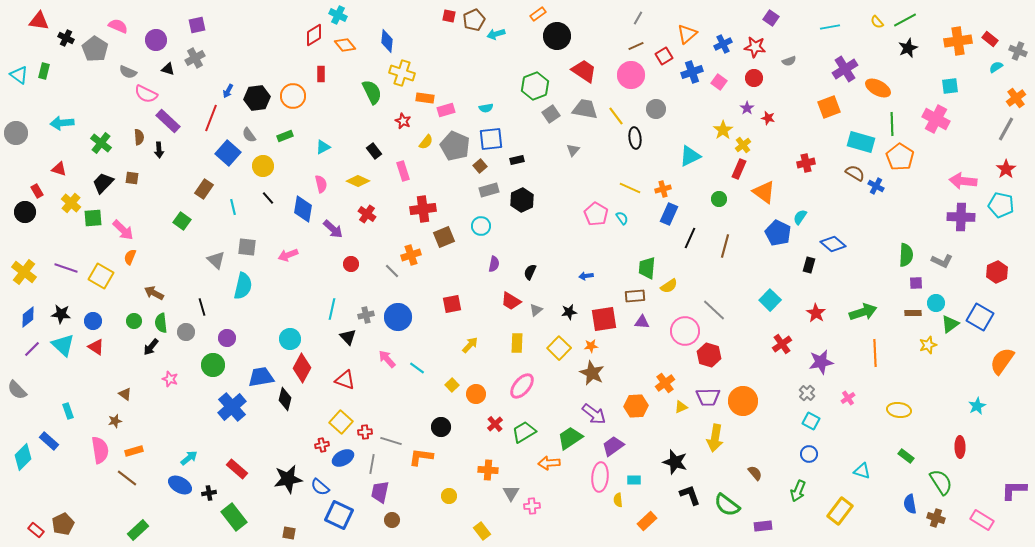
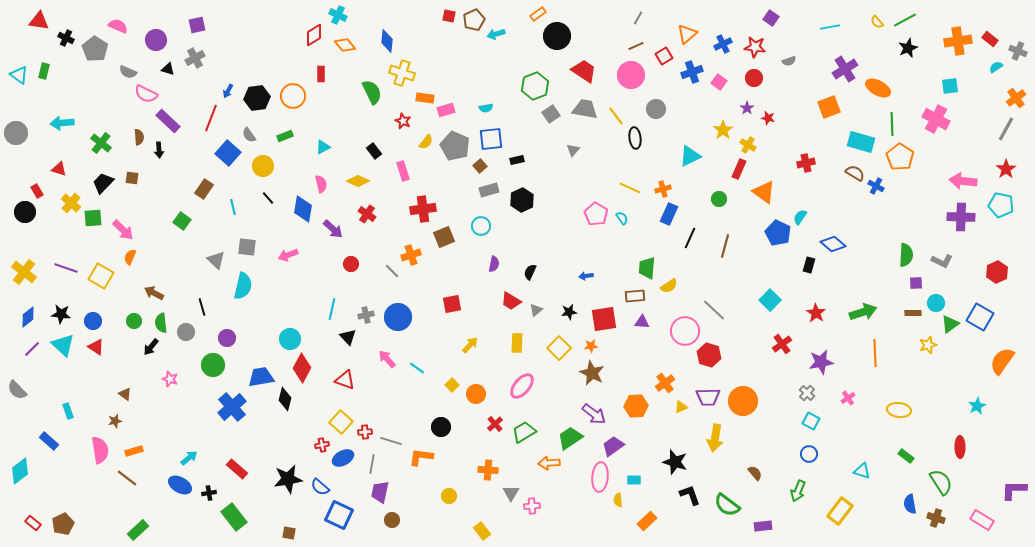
yellow cross at (743, 145): moved 5 px right; rotated 21 degrees counterclockwise
cyan diamond at (23, 457): moved 3 px left, 14 px down; rotated 8 degrees clockwise
red rectangle at (36, 530): moved 3 px left, 7 px up
